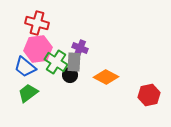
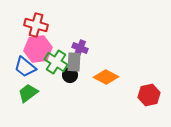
red cross: moved 1 px left, 2 px down
